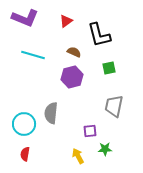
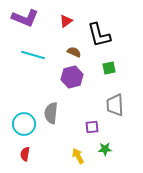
gray trapezoid: moved 1 px right, 1 px up; rotated 15 degrees counterclockwise
purple square: moved 2 px right, 4 px up
